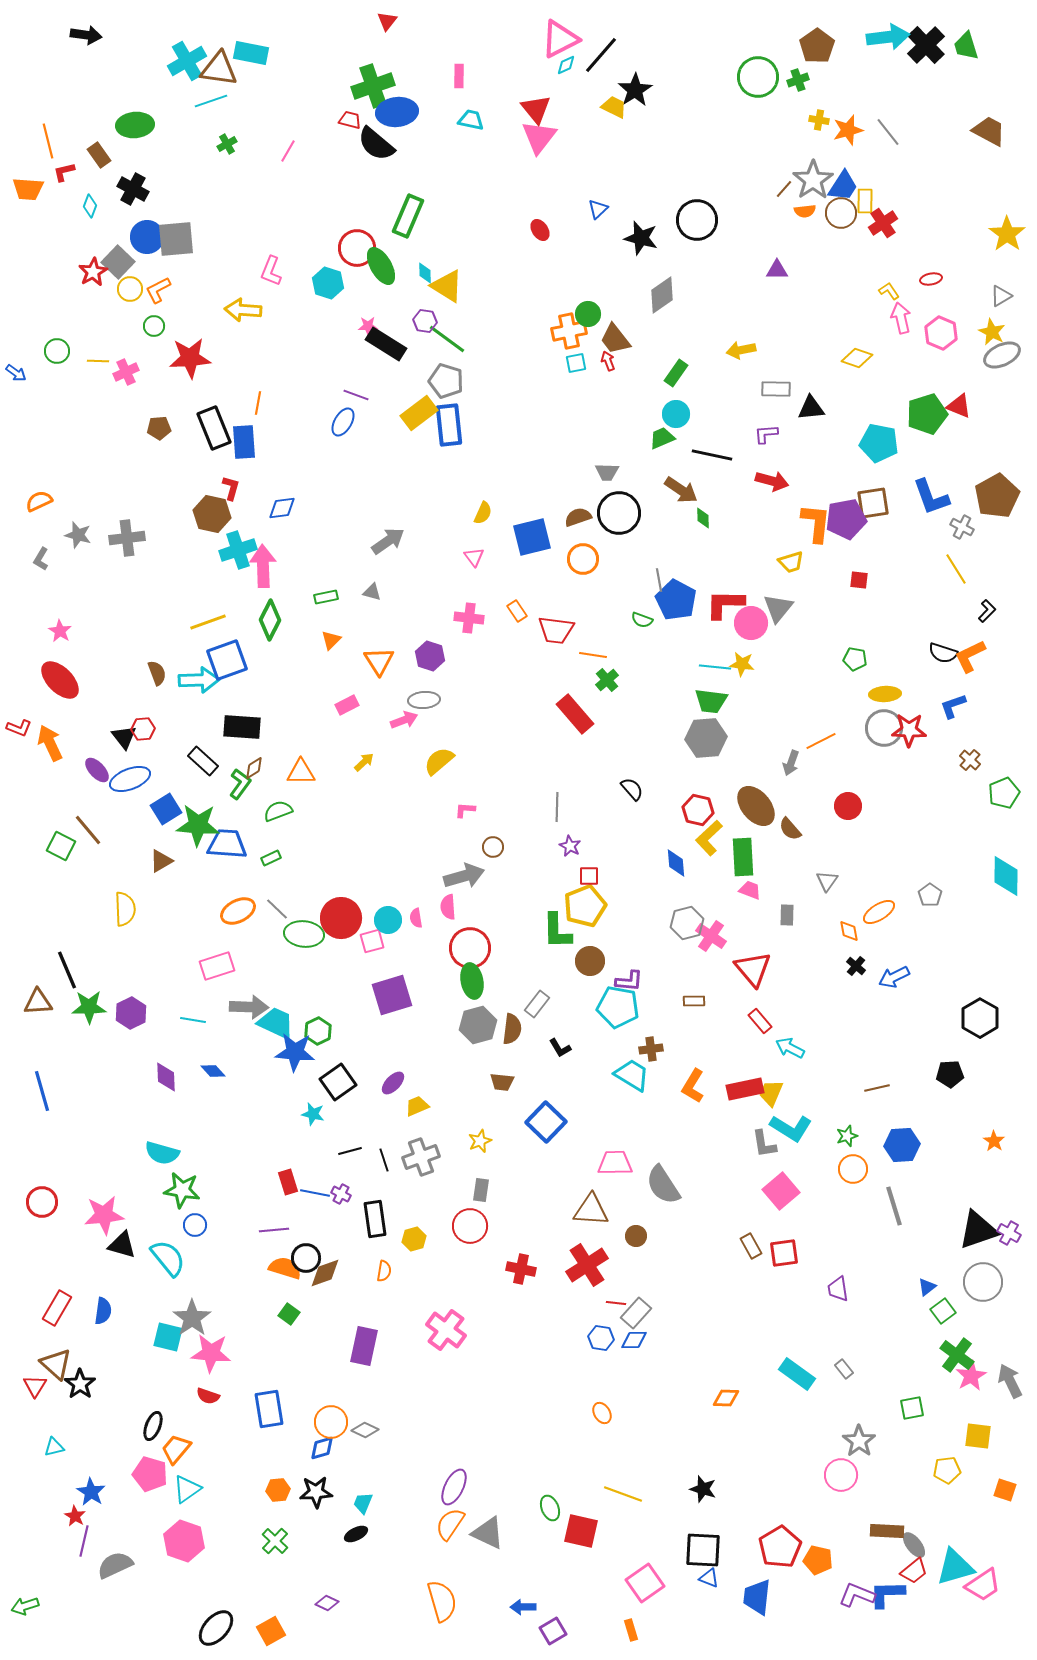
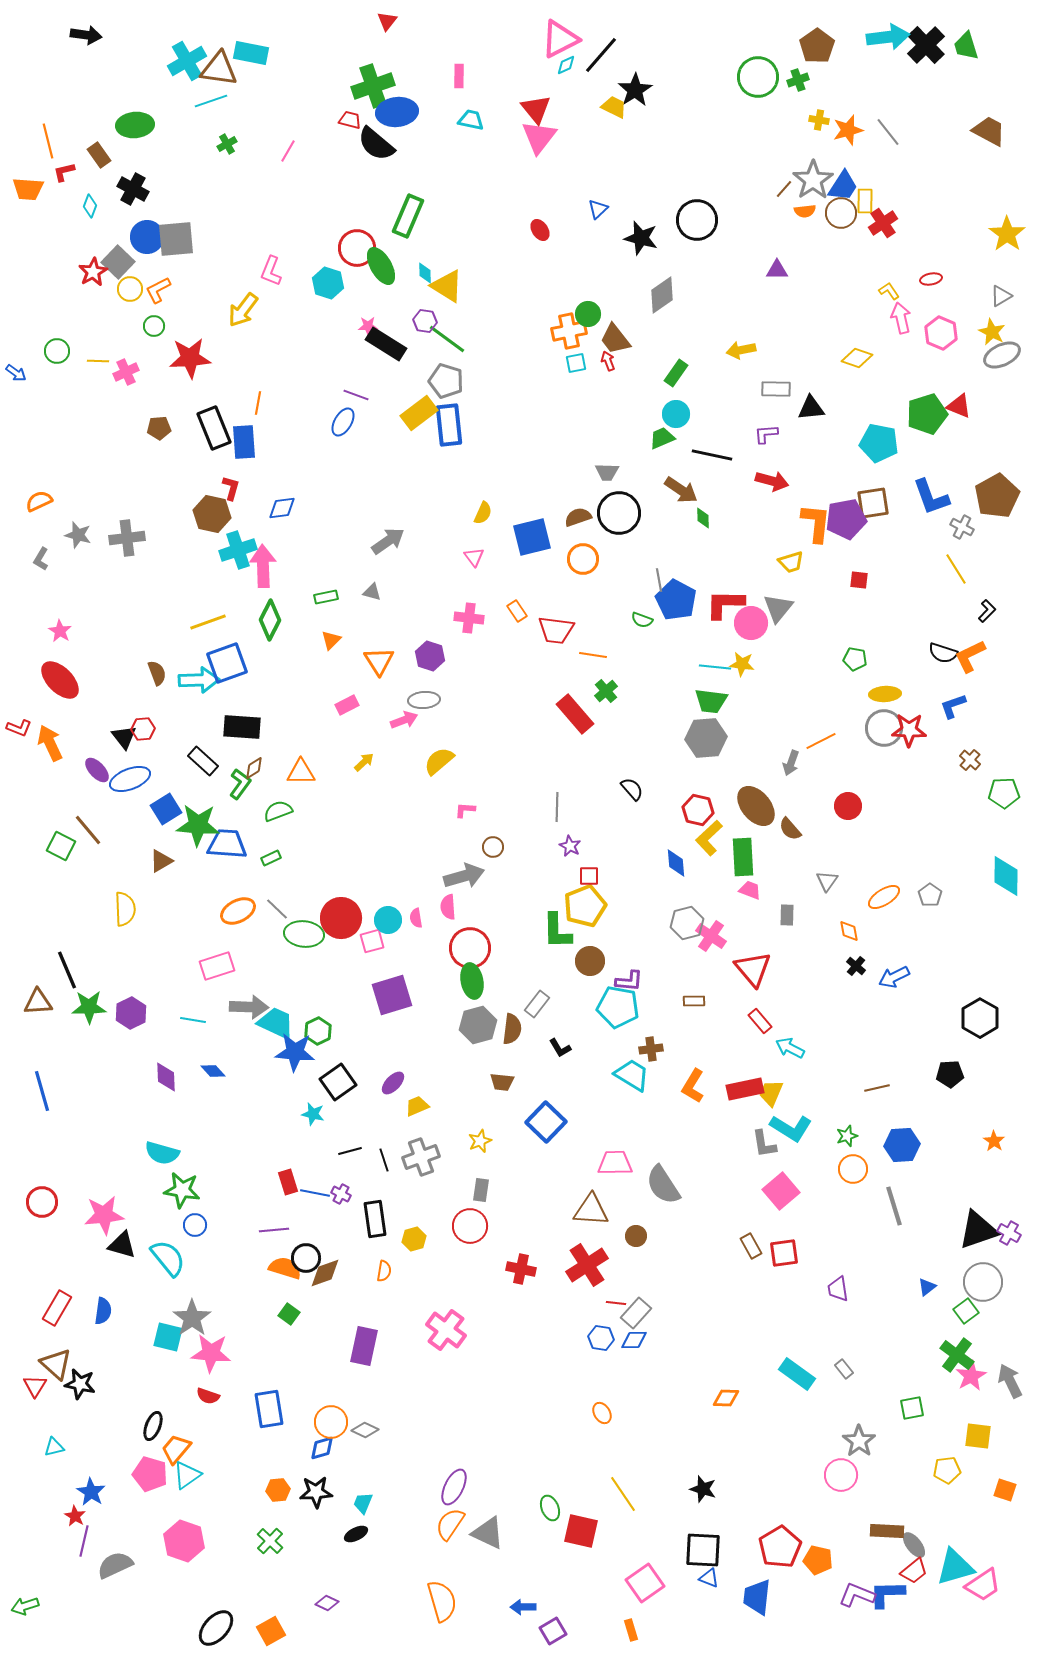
yellow arrow at (243, 310): rotated 57 degrees counterclockwise
blue square at (227, 660): moved 3 px down
green cross at (607, 680): moved 1 px left, 11 px down
green pentagon at (1004, 793): rotated 20 degrees clockwise
orange ellipse at (879, 912): moved 5 px right, 15 px up
green square at (943, 1311): moved 23 px right
black star at (80, 1384): rotated 24 degrees counterclockwise
cyan triangle at (187, 1489): moved 14 px up
yellow line at (623, 1494): rotated 36 degrees clockwise
green cross at (275, 1541): moved 5 px left
